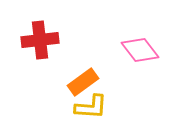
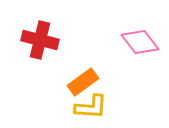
red cross: rotated 21 degrees clockwise
pink diamond: moved 8 px up
